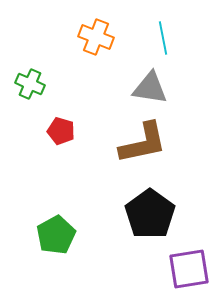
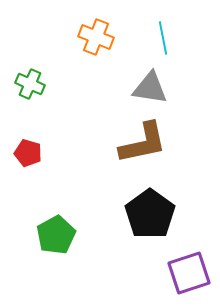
red pentagon: moved 33 px left, 22 px down
purple square: moved 4 px down; rotated 9 degrees counterclockwise
